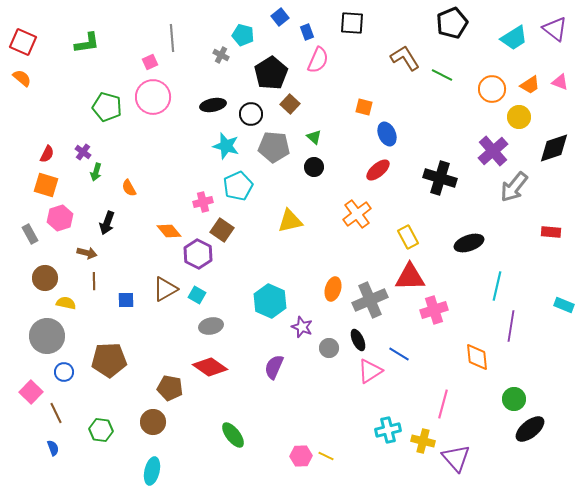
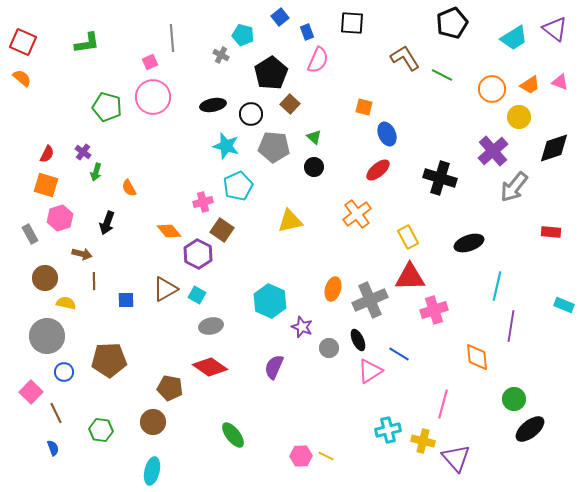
brown arrow at (87, 253): moved 5 px left, 1 px down
